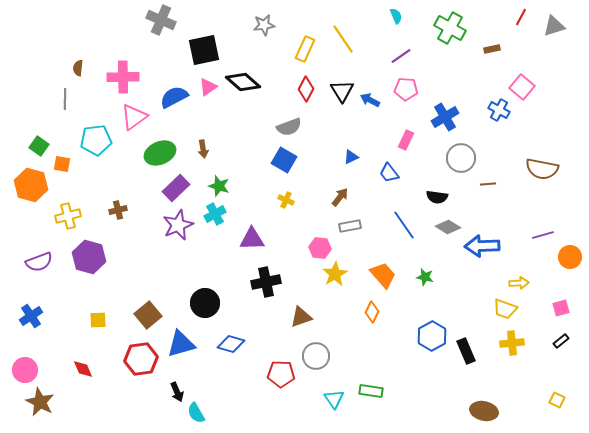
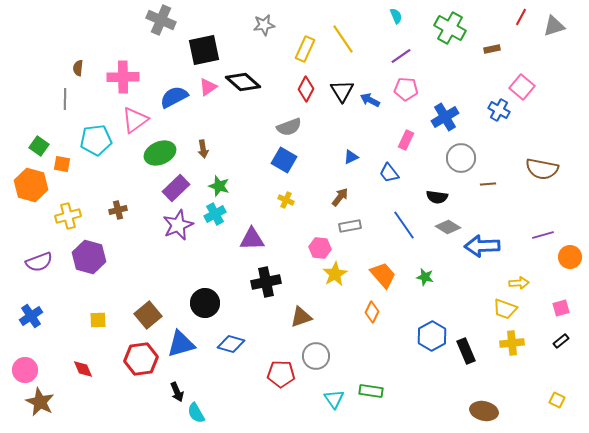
pink triangle at (134, 117): moved 1 px right, 3 px down
